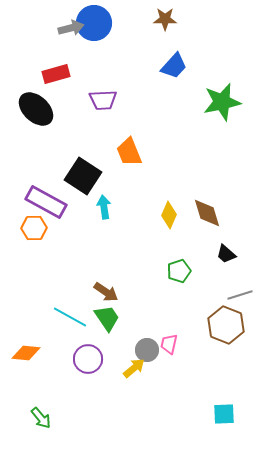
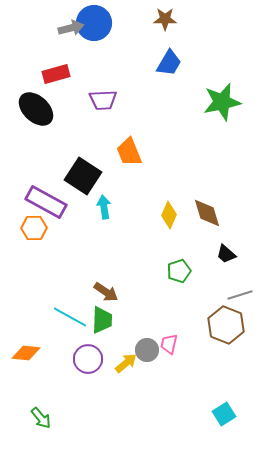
blue trapezoid: moved 5 px left, 3 px up; rotated 12 degrees counterclockwise
green trapezoid: moved 5 px left, 2 px down; rotated 36 degrees clockwise
yellow arrow: moved 8 px left, 5 px up
cyan square: rotated 30 degrees counterclockwise
